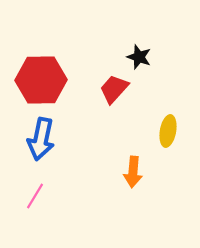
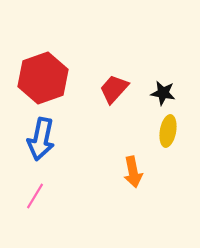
black star: moved 24 px right, 36 px down; rotated 10 degrees counterclockwise
red hexagon: moved 2 px right, 2 px up; rotated 18 degrees counterclockwise
orange arrow: rotated 16 degrees counterclockwise
